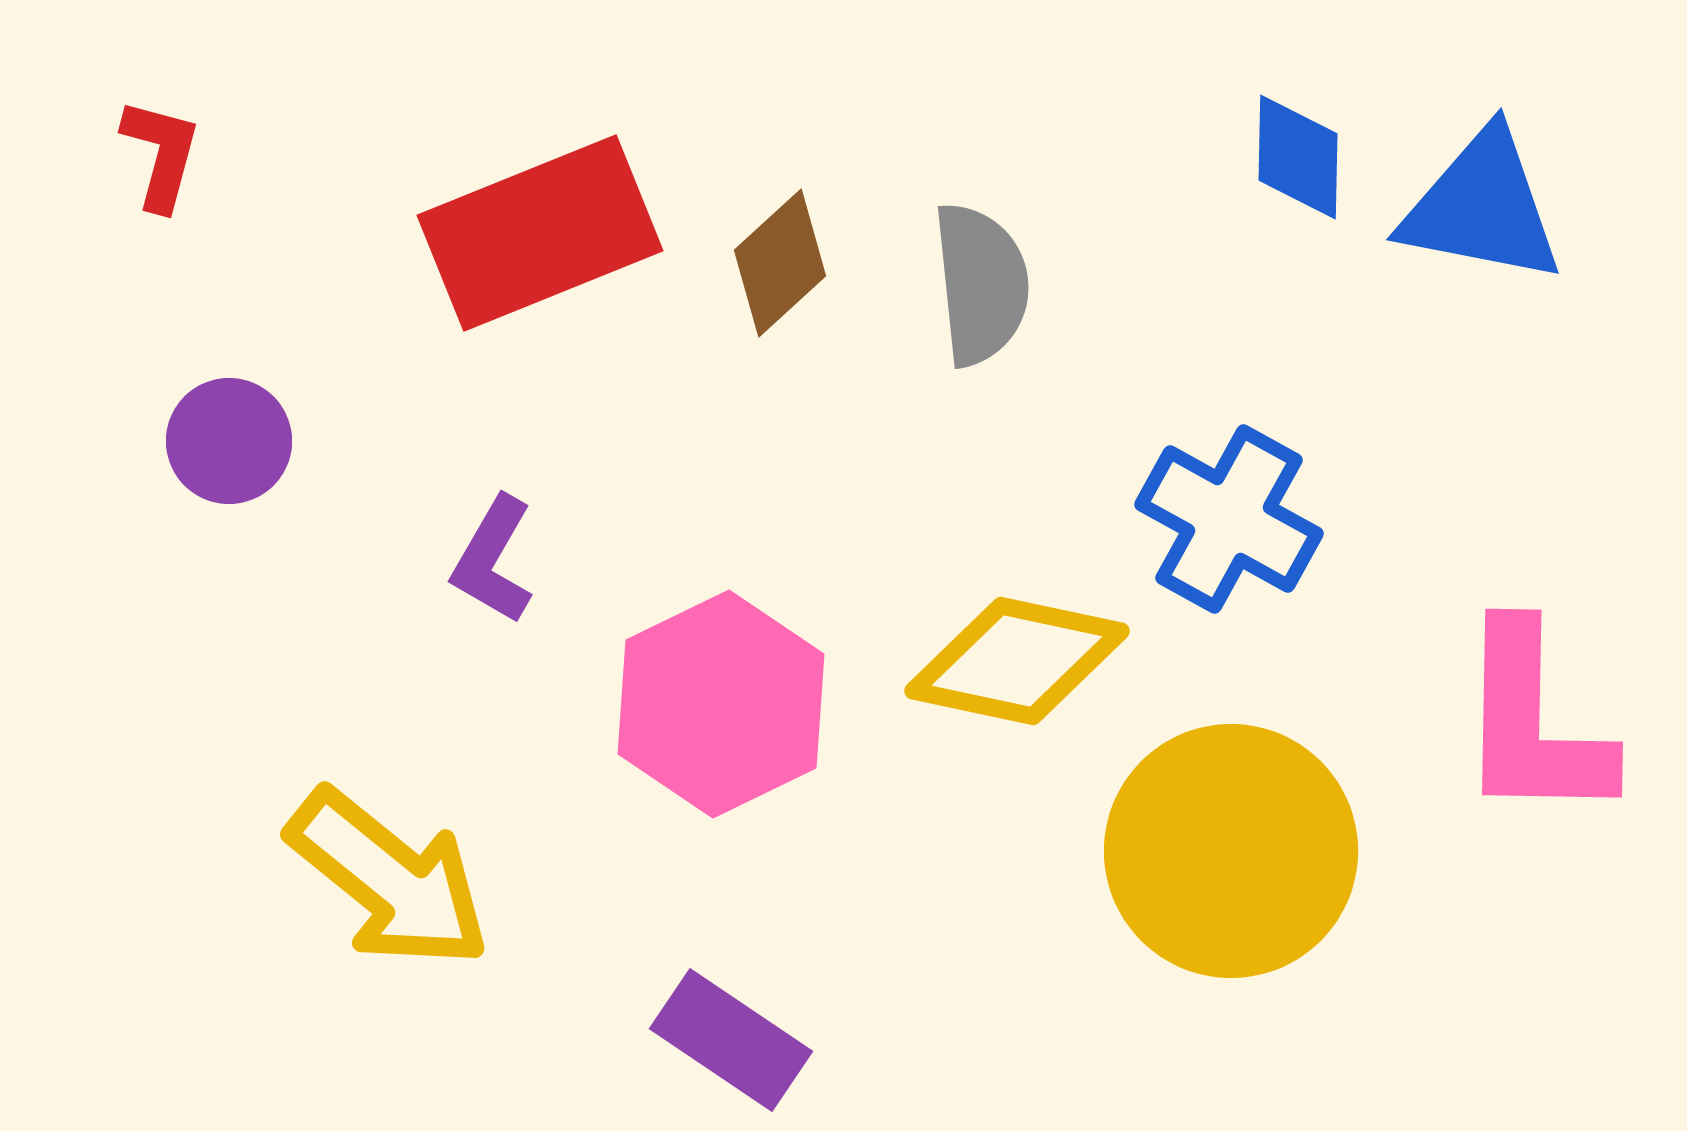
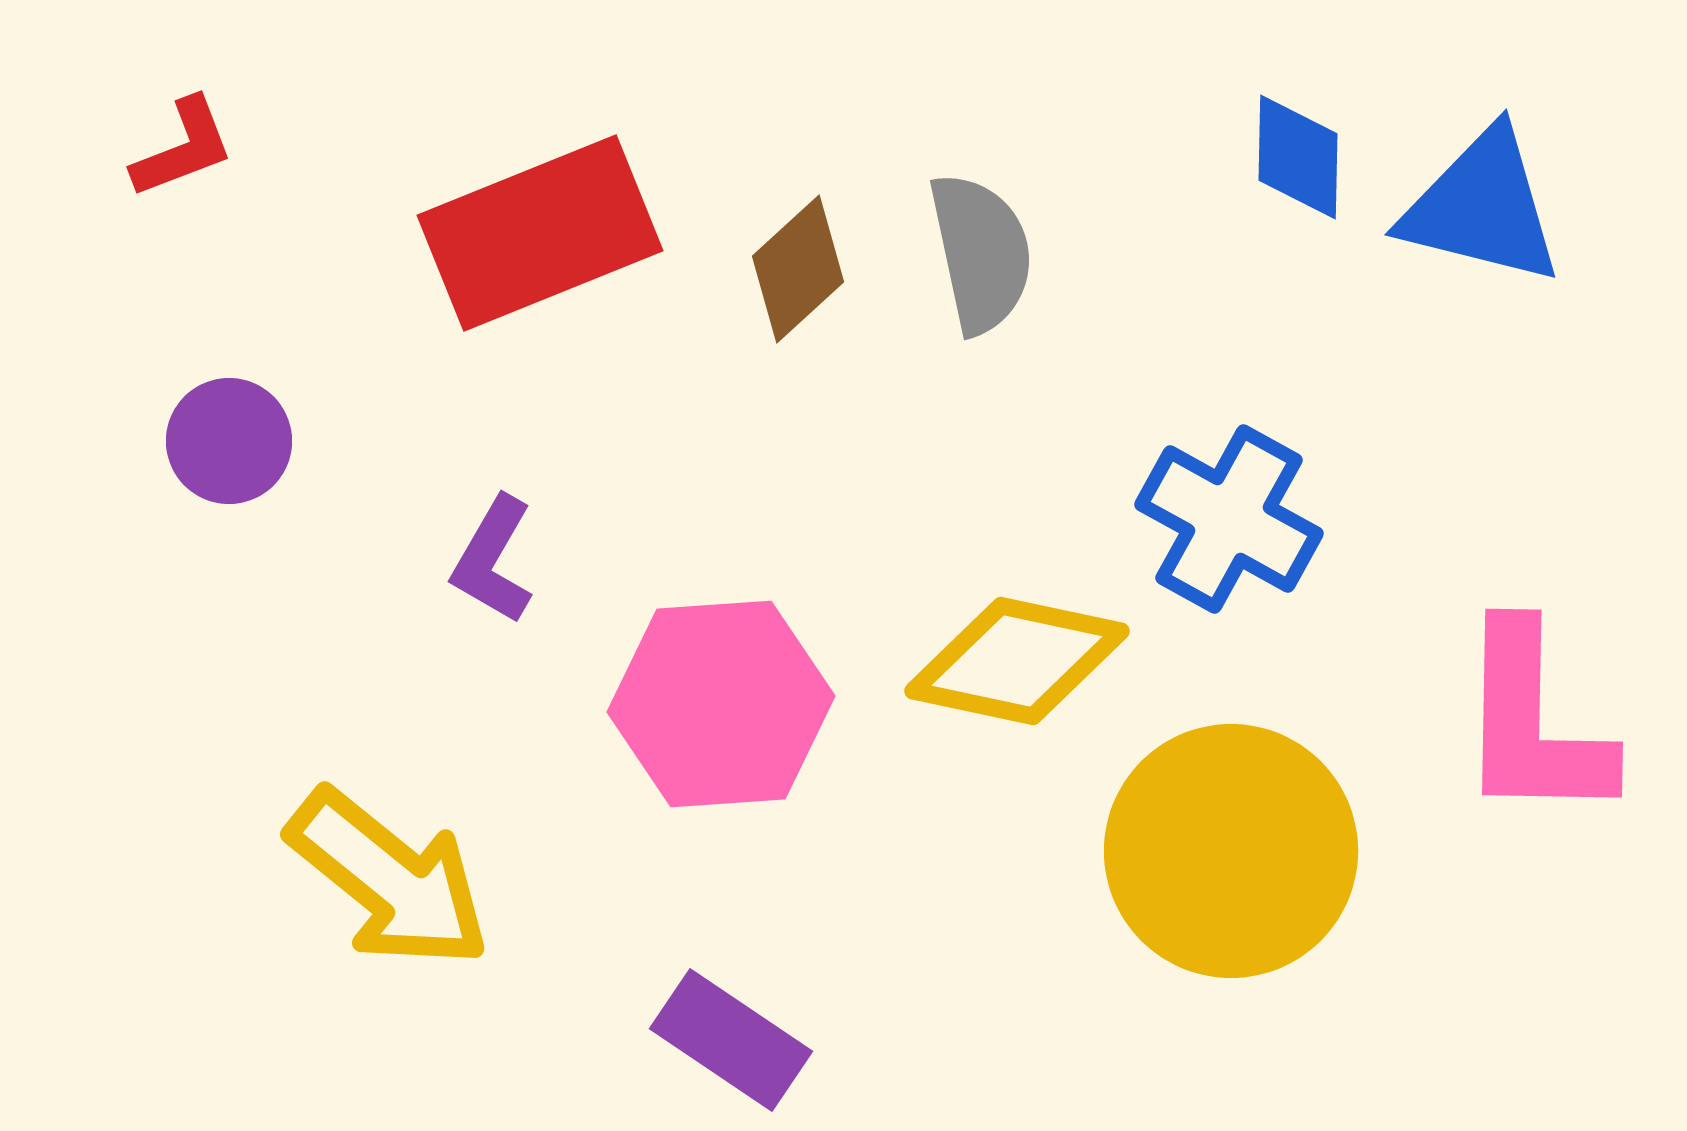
red L-shape: moved 22 px right, 6 px up; rotated 54 degrees clockwise
blue triangle: rotated 3 degrees clockwise
brown diamond: moved 18 px right, 6 px down
gray semicircle: moved 31 px up; rotated 6 degrees counterclockwise
pink hexagon: rotated 22 degrees clockwise
